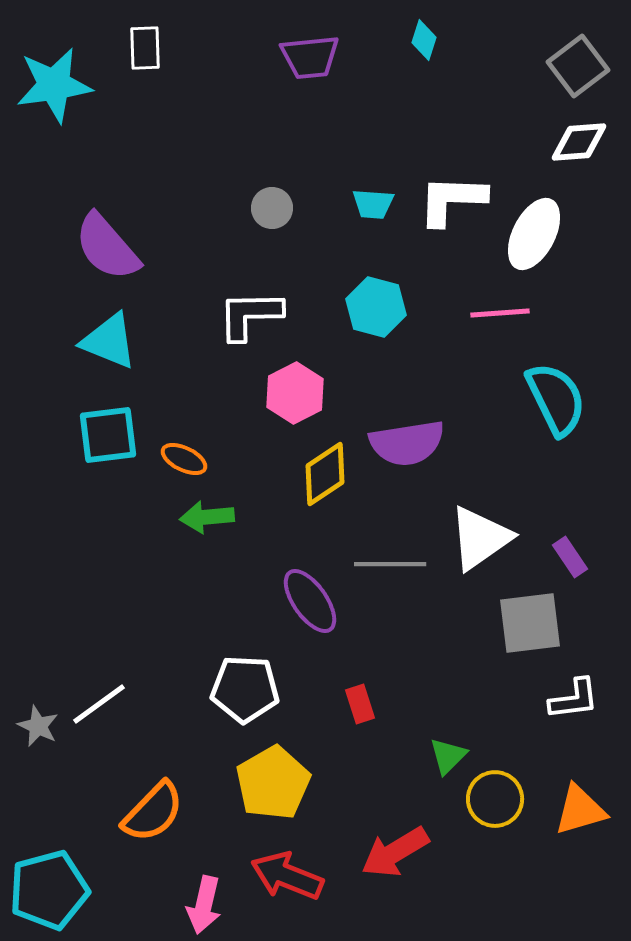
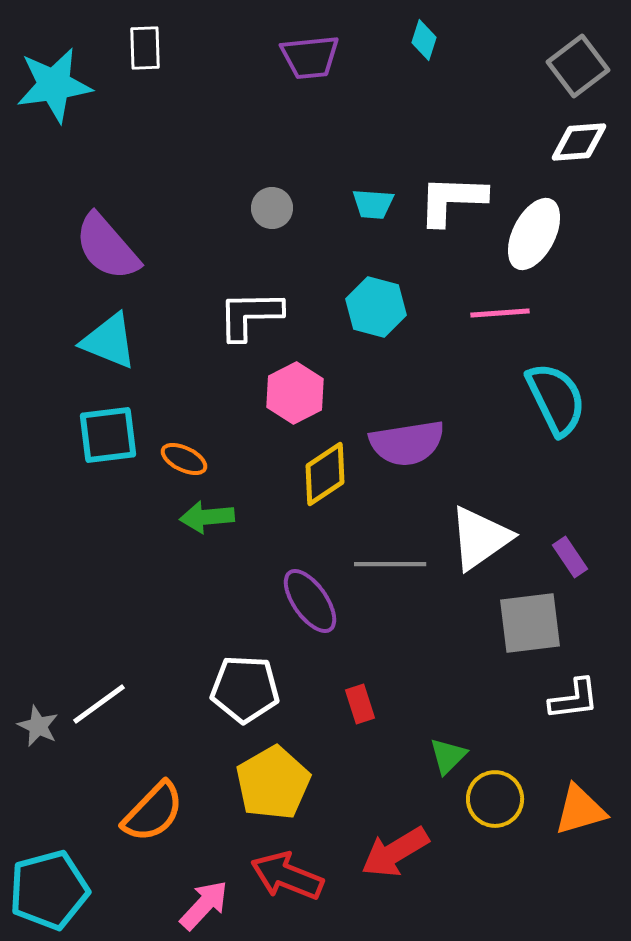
pink arrow at (204, 905): rotated 150 degrees counterclockwise
